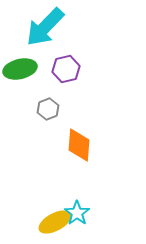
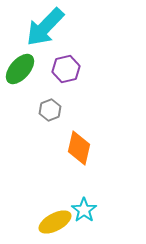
green ellipse: rotated 36 degrees counterclockwise
gray hexagon: moved 2 px right, 1 px down
orange diamond: moved 3 px down; rotated 8 degrees clockwise
cyan star: moved 7 px right, 3 px up
